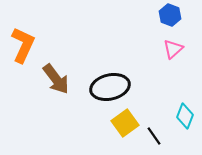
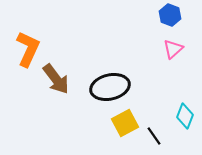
orange L-shape: moved 5 px right, 4 px down
yellow square: rotated 8 degrees clockwise
